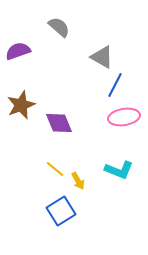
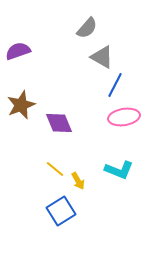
gray semicircle: moved 28 px right, 1 px down; rotated 90 degrees clockwise
